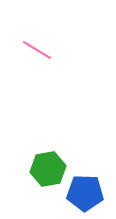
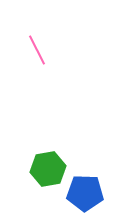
pink line: rotated 32 degrees clockwise
